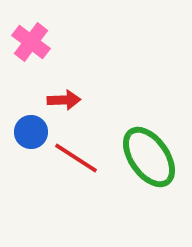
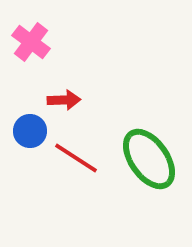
blue circle: moved 1 px left, 1 px up
green ellipse: moved 2 px down
